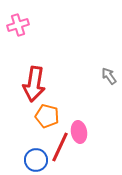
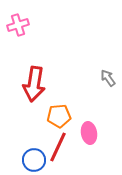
gray arrow: moved 1 px left, 2 px down
orange pentagon: moved 12 px right; rotated 20 degrees counterclockwise
pink ellipse: moved 10 px right, 1 px down
red line: moved 2 px left
blue circle: moved 2 px left
